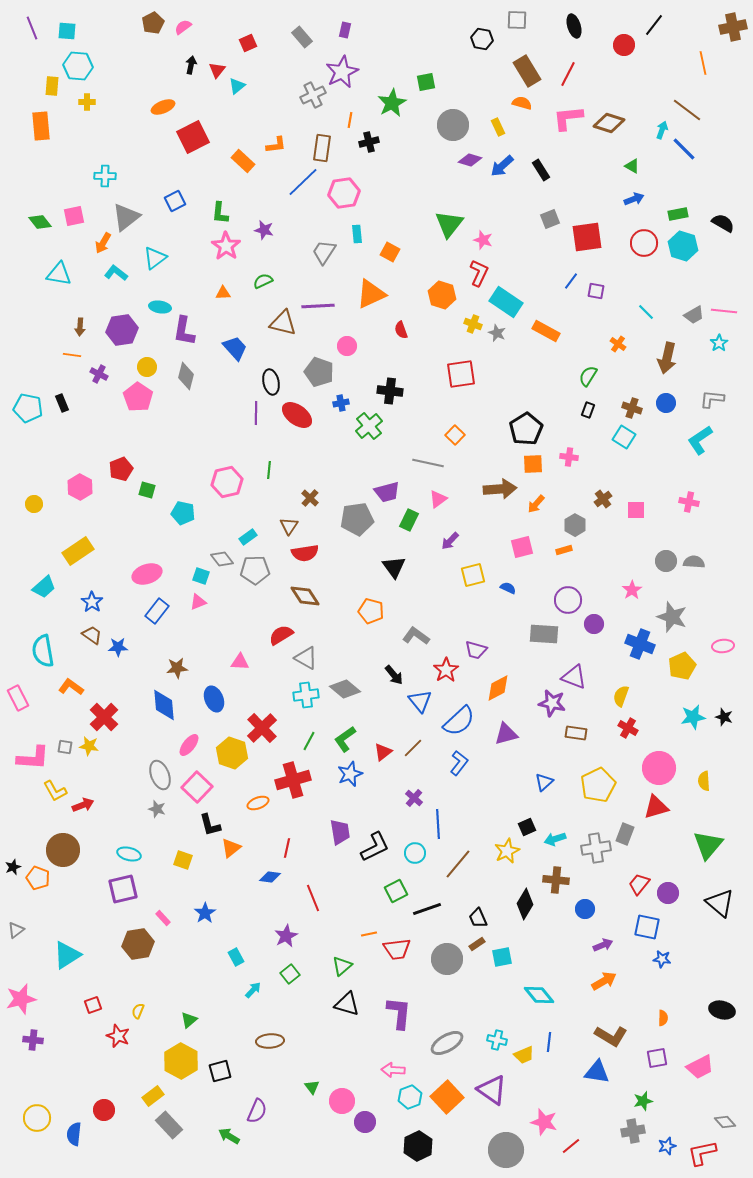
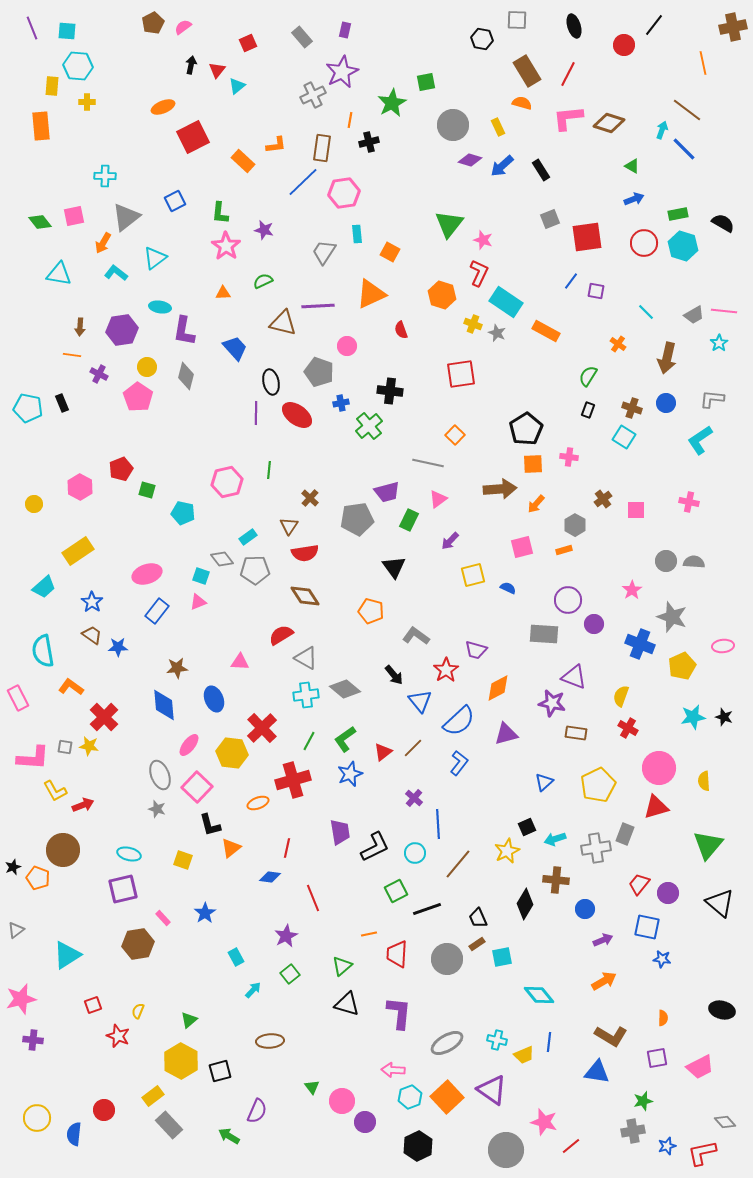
yellow hexagon at (232, 753): rotated 12 degrees counterclockwise
purple arrow at (603, 945): moved 5 px up
red trapezoid at (397, 949): moved 5 px down; rotated 100 degrees clockwise
